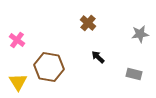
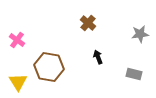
black arrow: rotated 24 degrees clockwise
